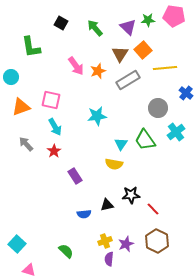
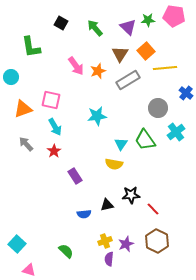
orange square: moved 3 px right, 1 px down
orange triangle: moved 2 px right, 2 px down
